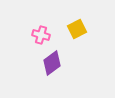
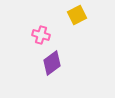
yellow square: moved 14 px up
